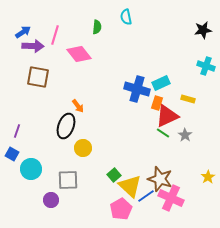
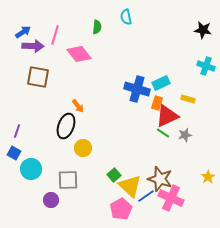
black star: rotated 18 degrees clockwise
gray star: rotated 24 degrees clockwise
blue square: moved 2 px right, 1 px up
